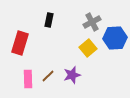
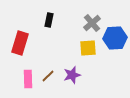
gray cross: moved 1 px down; rotated 12 degrees counterclockwise
yellow square: rotated 36 degrees clockwise
